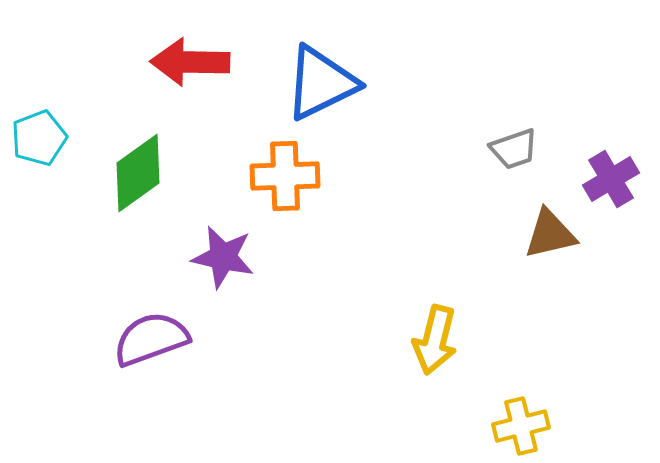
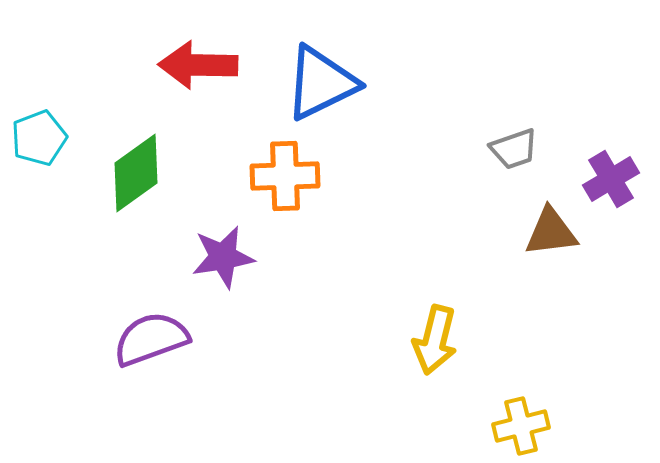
red arrow: moved 8 px right, 3 px down
green diamond: moved 2 px left
brown triangle: moved 1 px right, 2 px up; rotated 6 degrees clockwise
purple star: rotated 22 degrees counterclockwise
